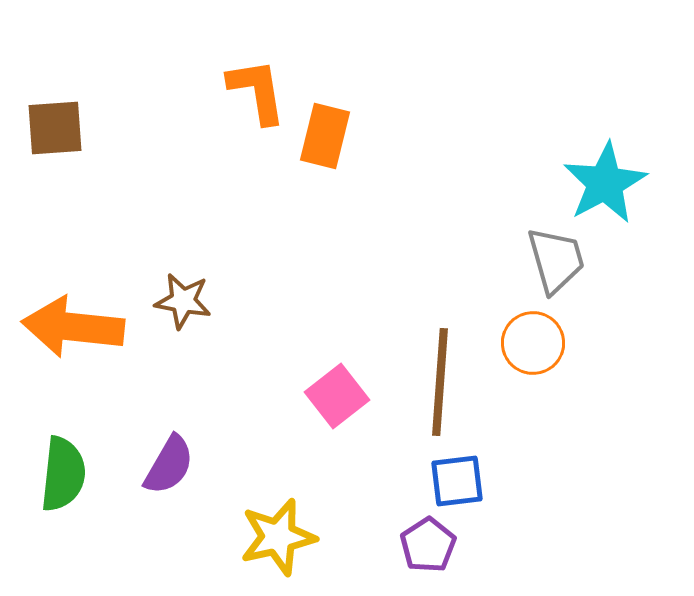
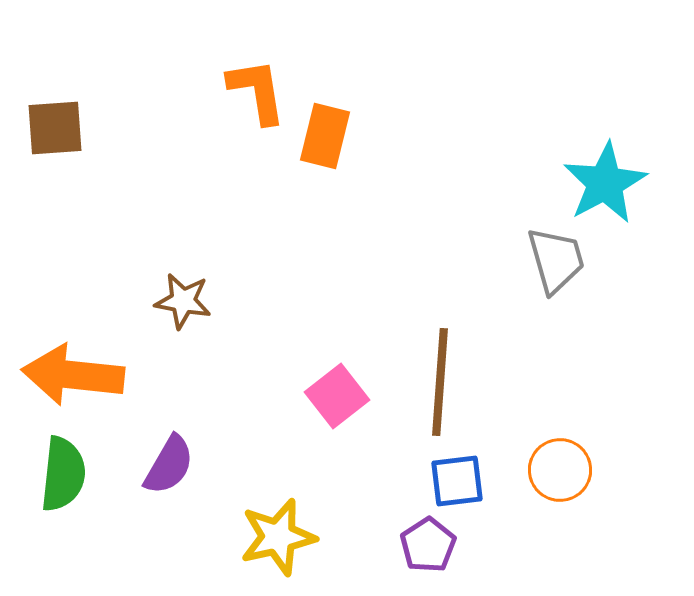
orange arrow: moved 48 px down
orange circle: moved 27 px right, 127 px down
